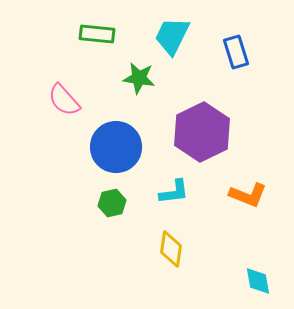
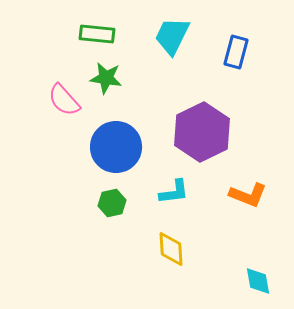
blue rectangle: rotated 32 degrees clockwise
green star: moved 33 px left
yellow diamond: rotated 12 degrees counterclockwise
